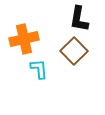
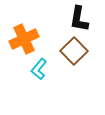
orange cross: rotated 12 degrees counterclockwise
cyan L-shape: rotated 135 degrees counterclockwise
